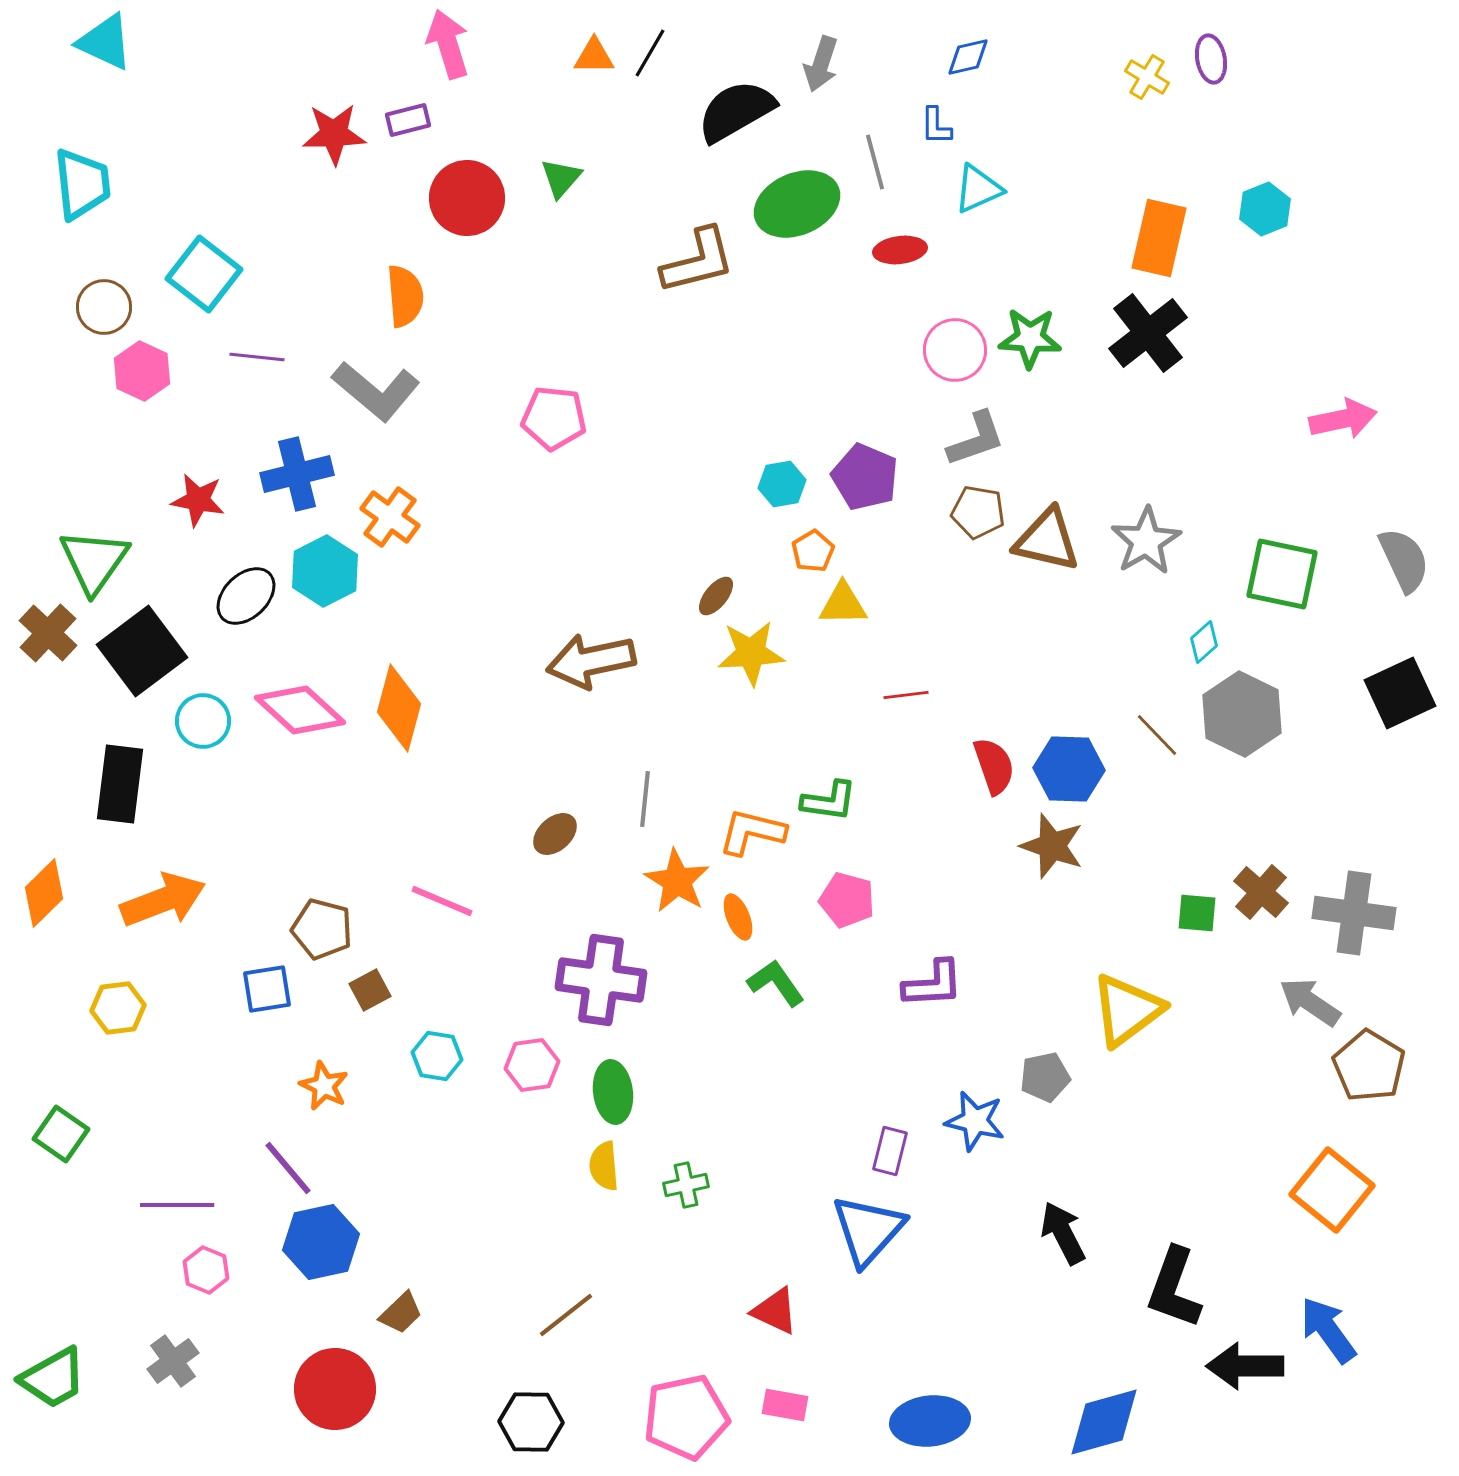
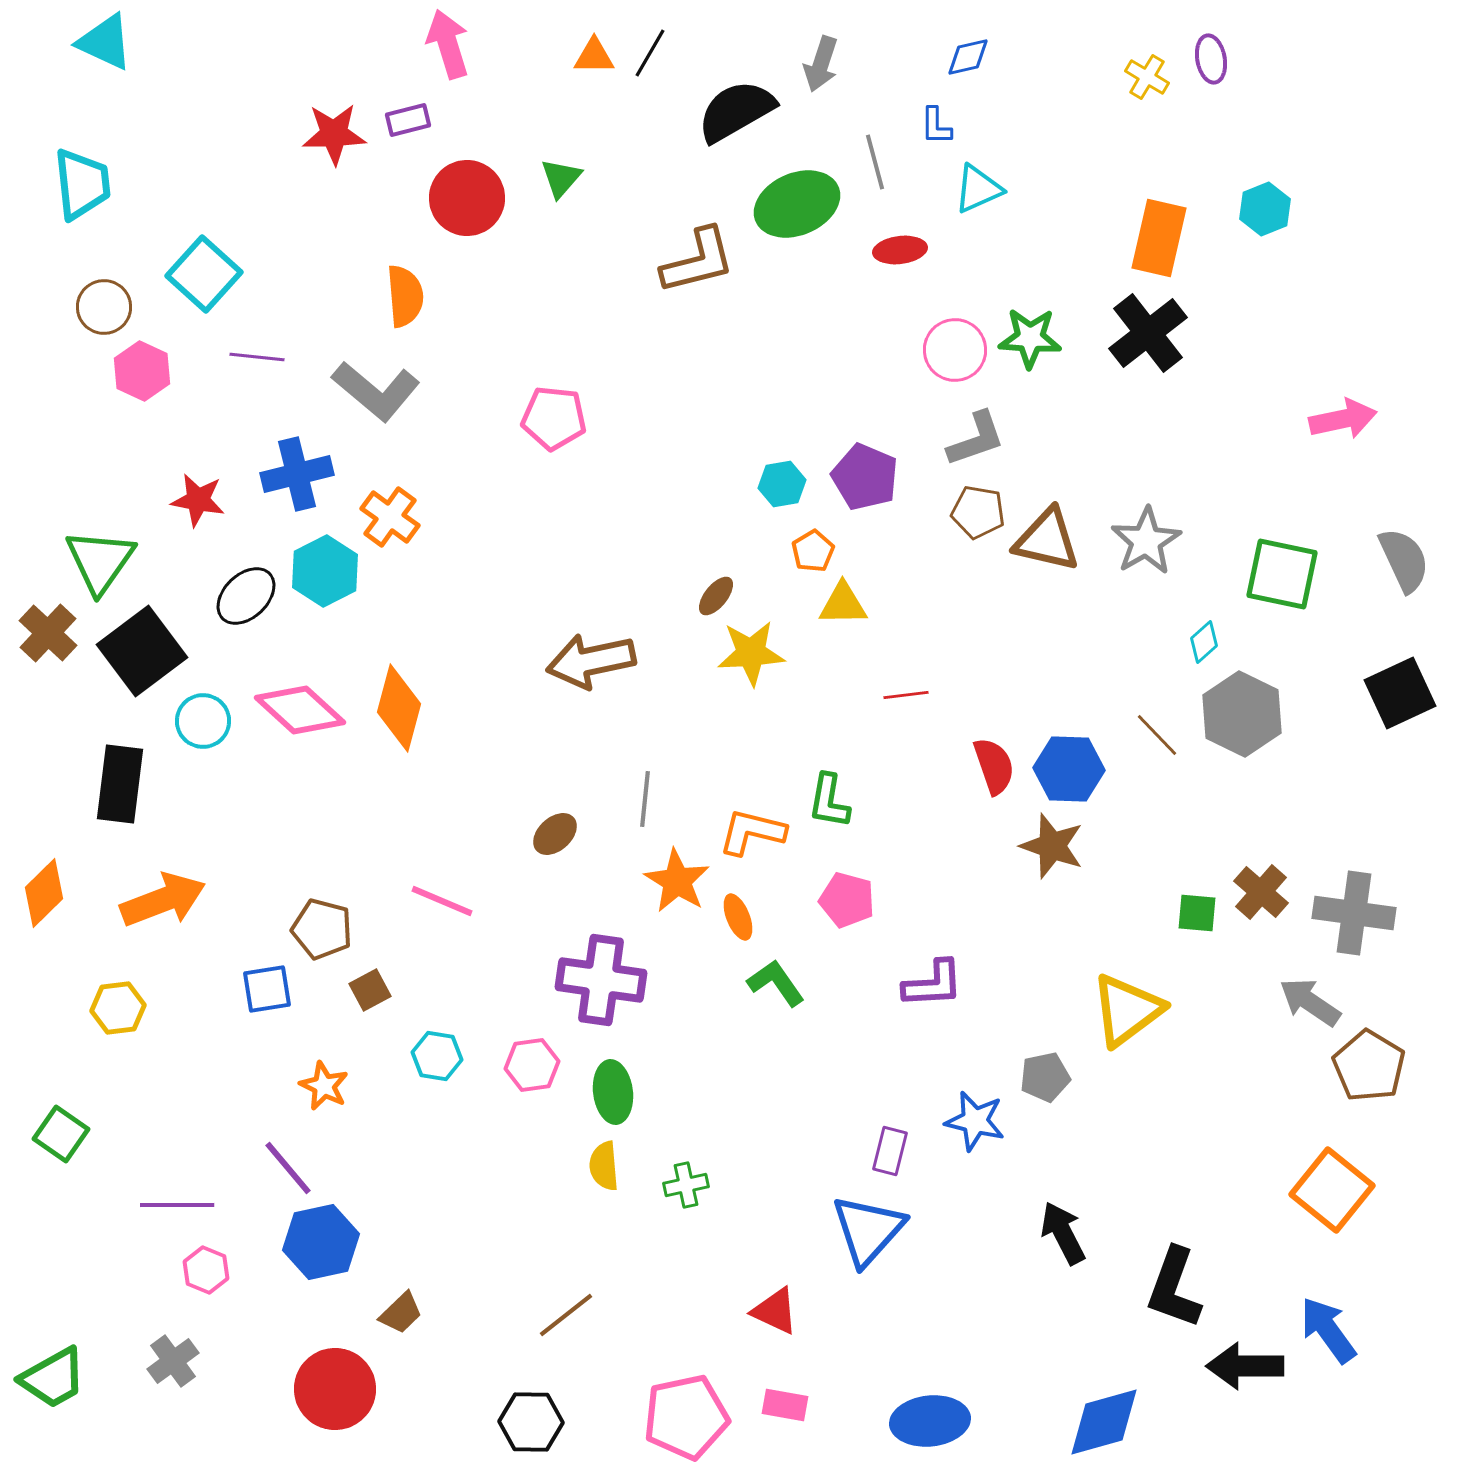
cyan square at (204, 274): rotated 4 degrees clockwise
green triangle at (94, 561): moved 6 px right
green L-shape at (829, 801): rotated 92 degrees clockwise
